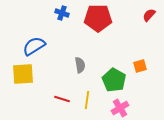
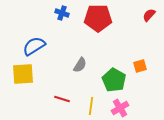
gray semicircle: rotated 42 degrees clockwise
yellow line: moved 4 px right, 6 px down
